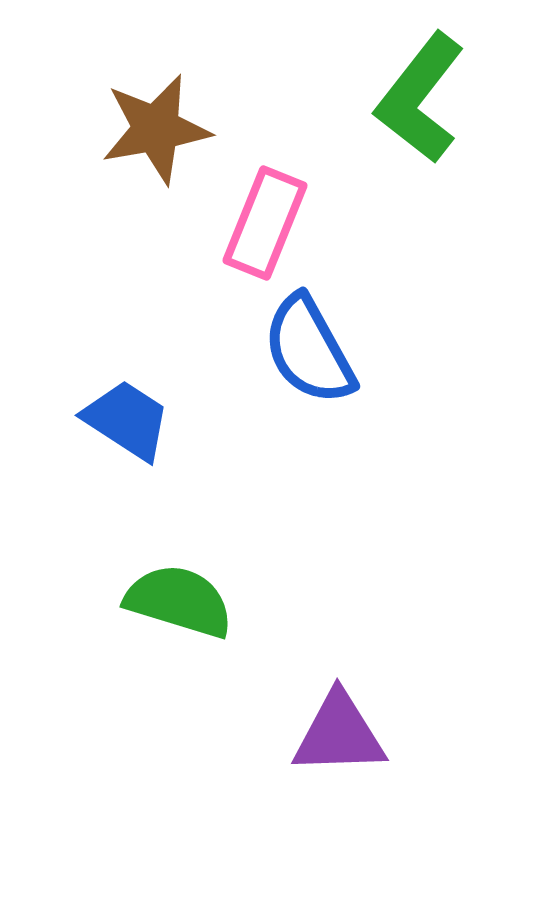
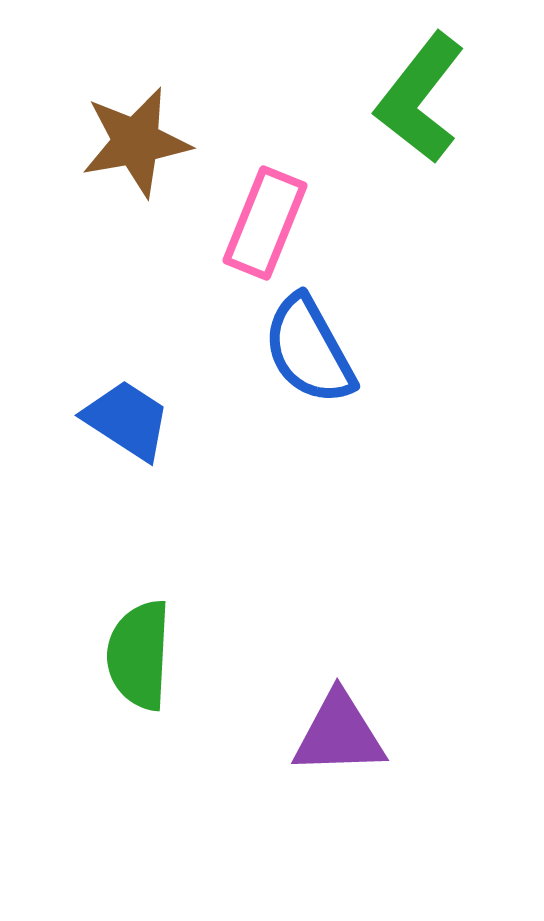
brown star: moved 20 px left, 13 px down
green semicircle: moved 40 px left, 54 px down; rotated 104 degrees counterclockwise
